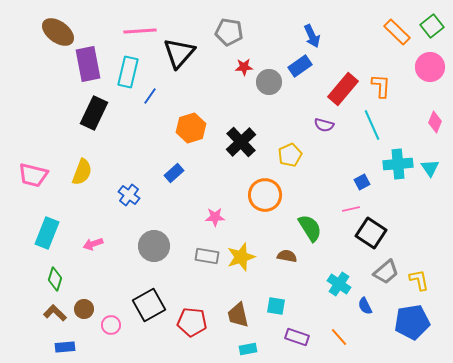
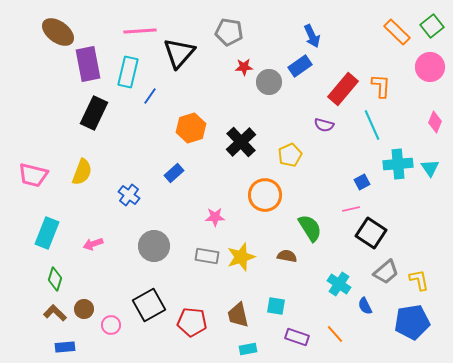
orange line at (339, 337): moved 4 px left, 3 px up
